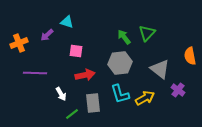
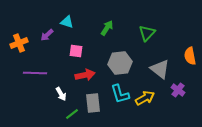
green arrow: moved 17 px left, 9 px up; rotated 70 degrees clockwise
